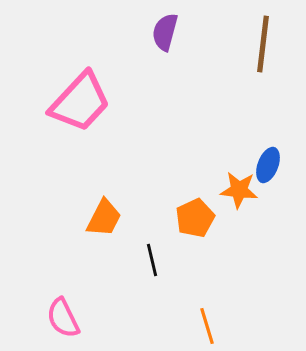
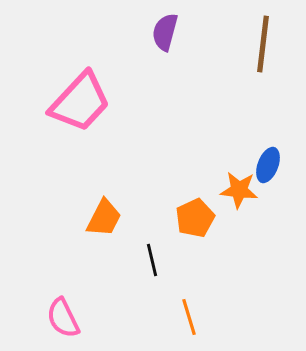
orange line: moved 18 px left, 9 px up
